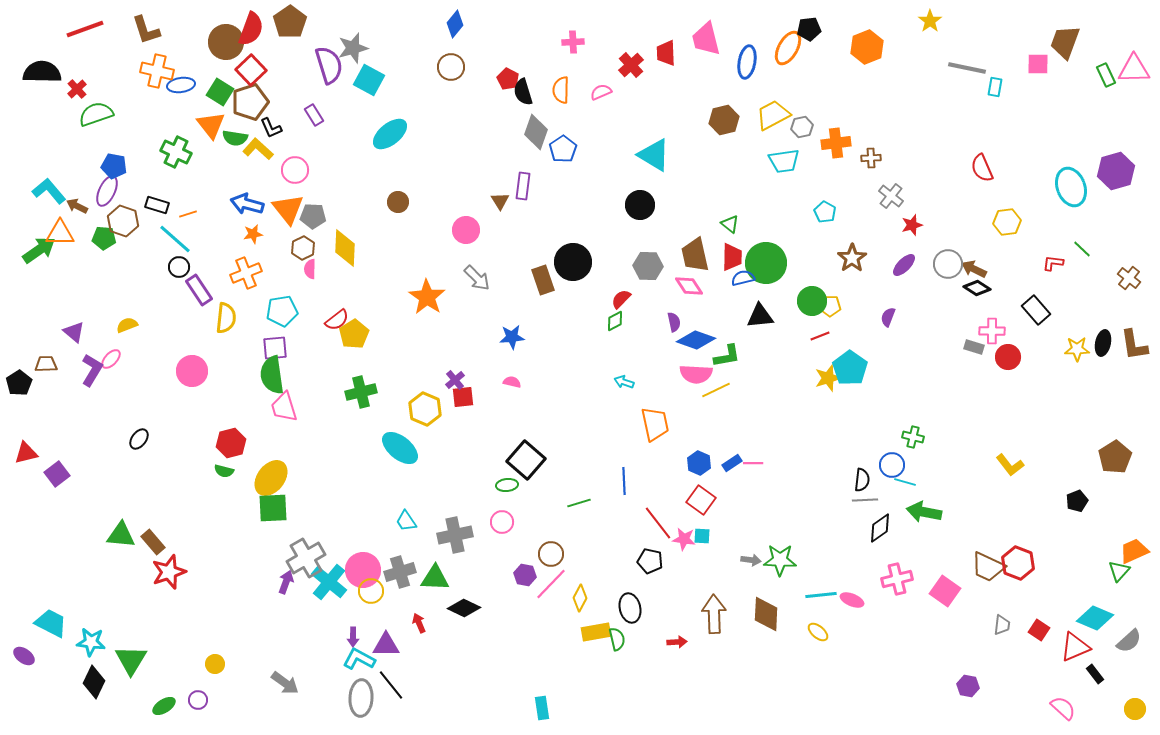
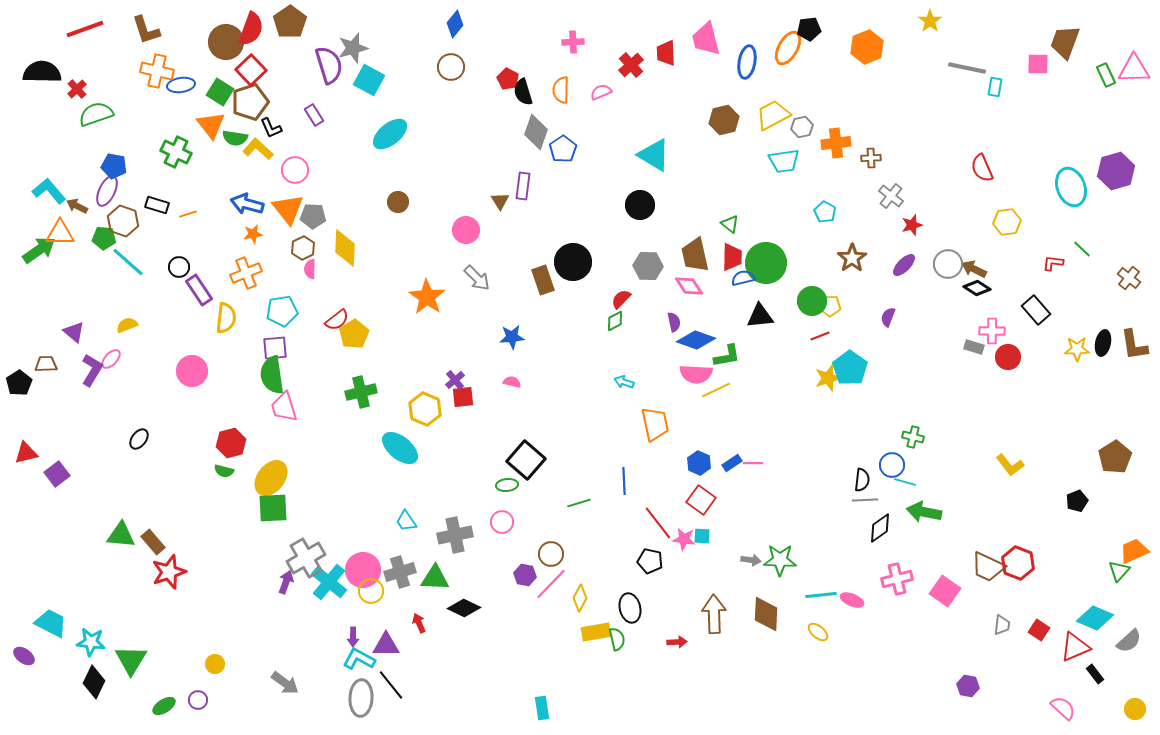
cyan line at (175, 239): moved 47 px left, 23 px down
